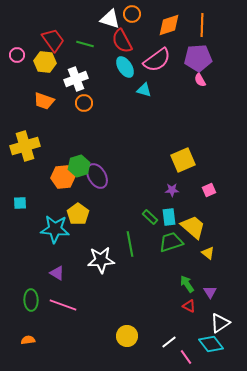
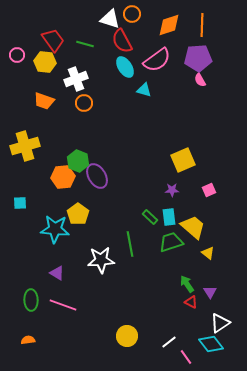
green hexagon at (79, 166): moved 1 px left, 5 px up; rotated 20 degrees counterclockwise
red triangle at (189, 306): moved 2 px right, 4 px up
